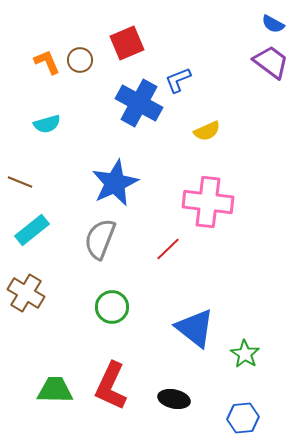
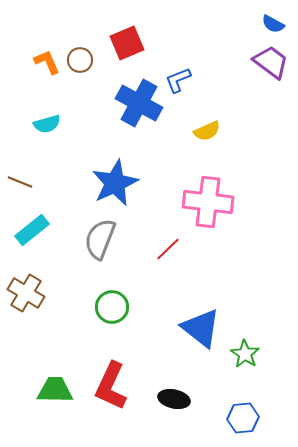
blue triangle: moved 6 px right
